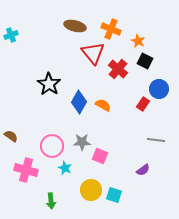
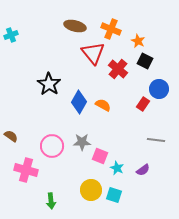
cyan star: moved 52 px right
